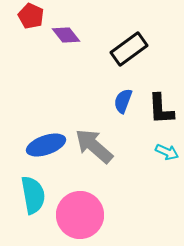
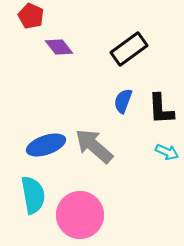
purple diamond: moved 7 px left, 12 px down
